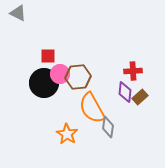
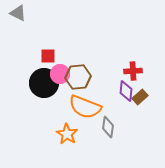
purple diamond: moved 1 px right, 1 px up
orange semicircle: moved 7 px left, 1 px up; rotated 40 degrees counterclockwise
